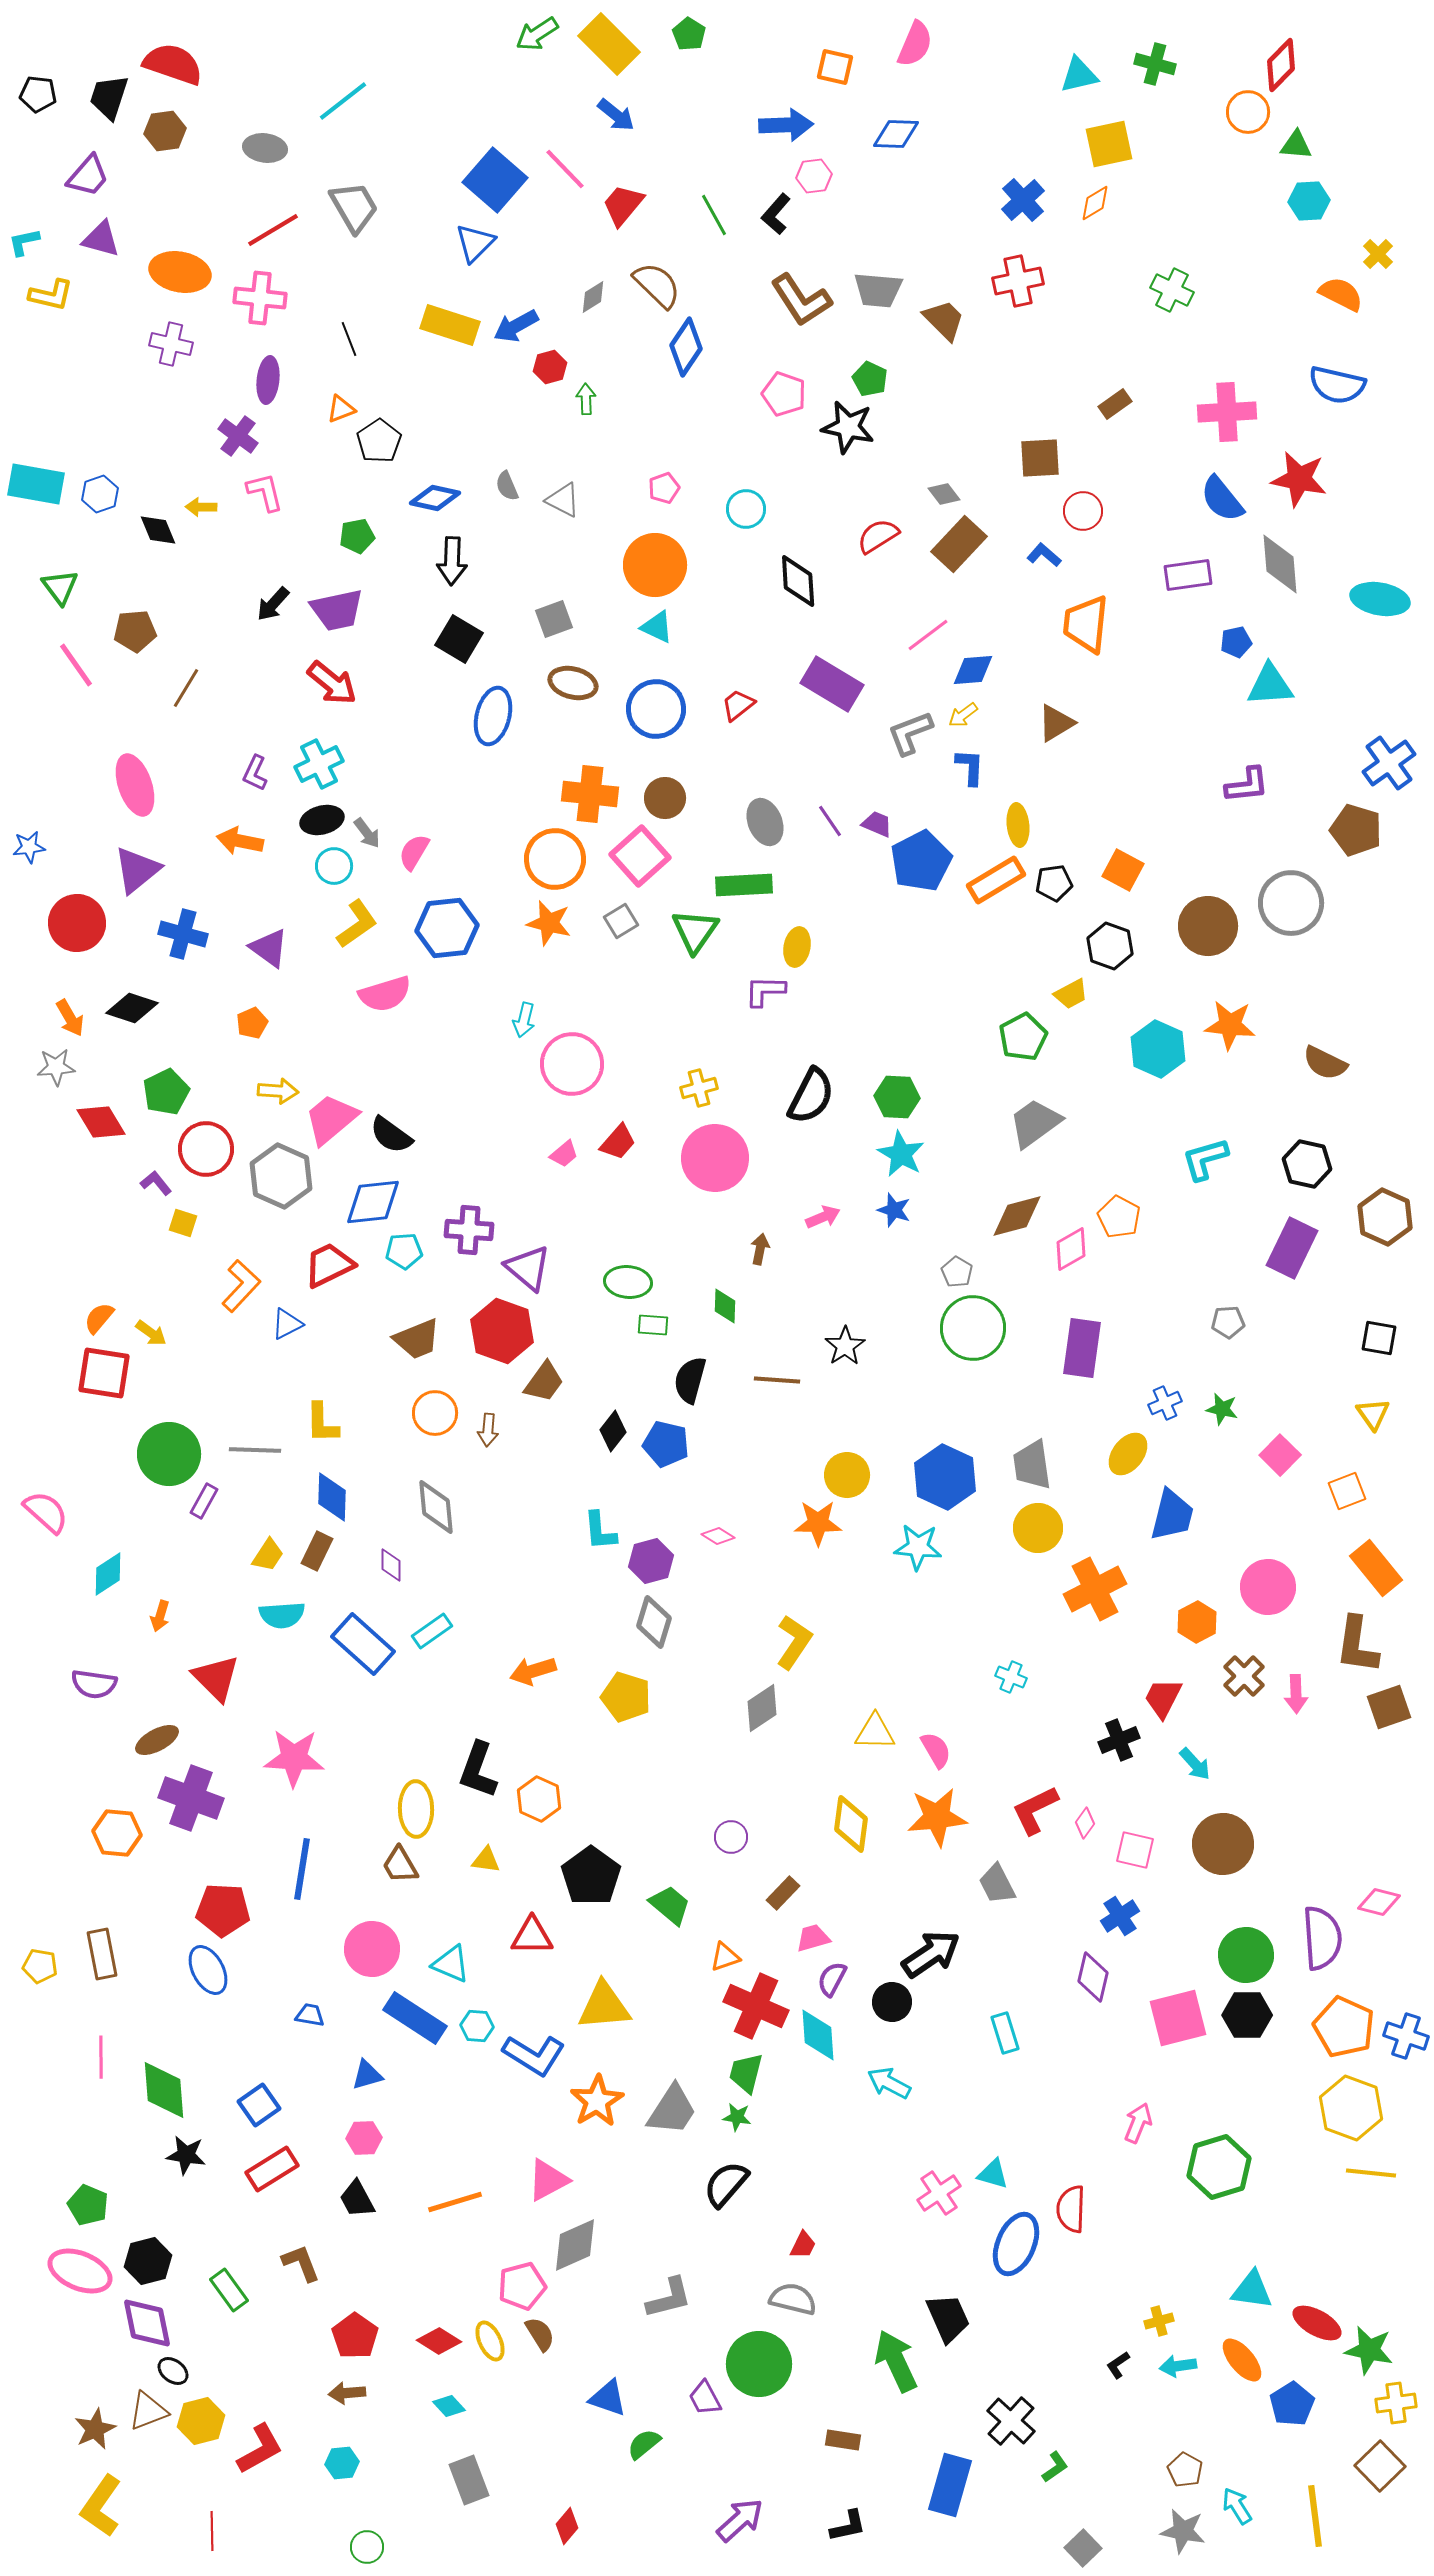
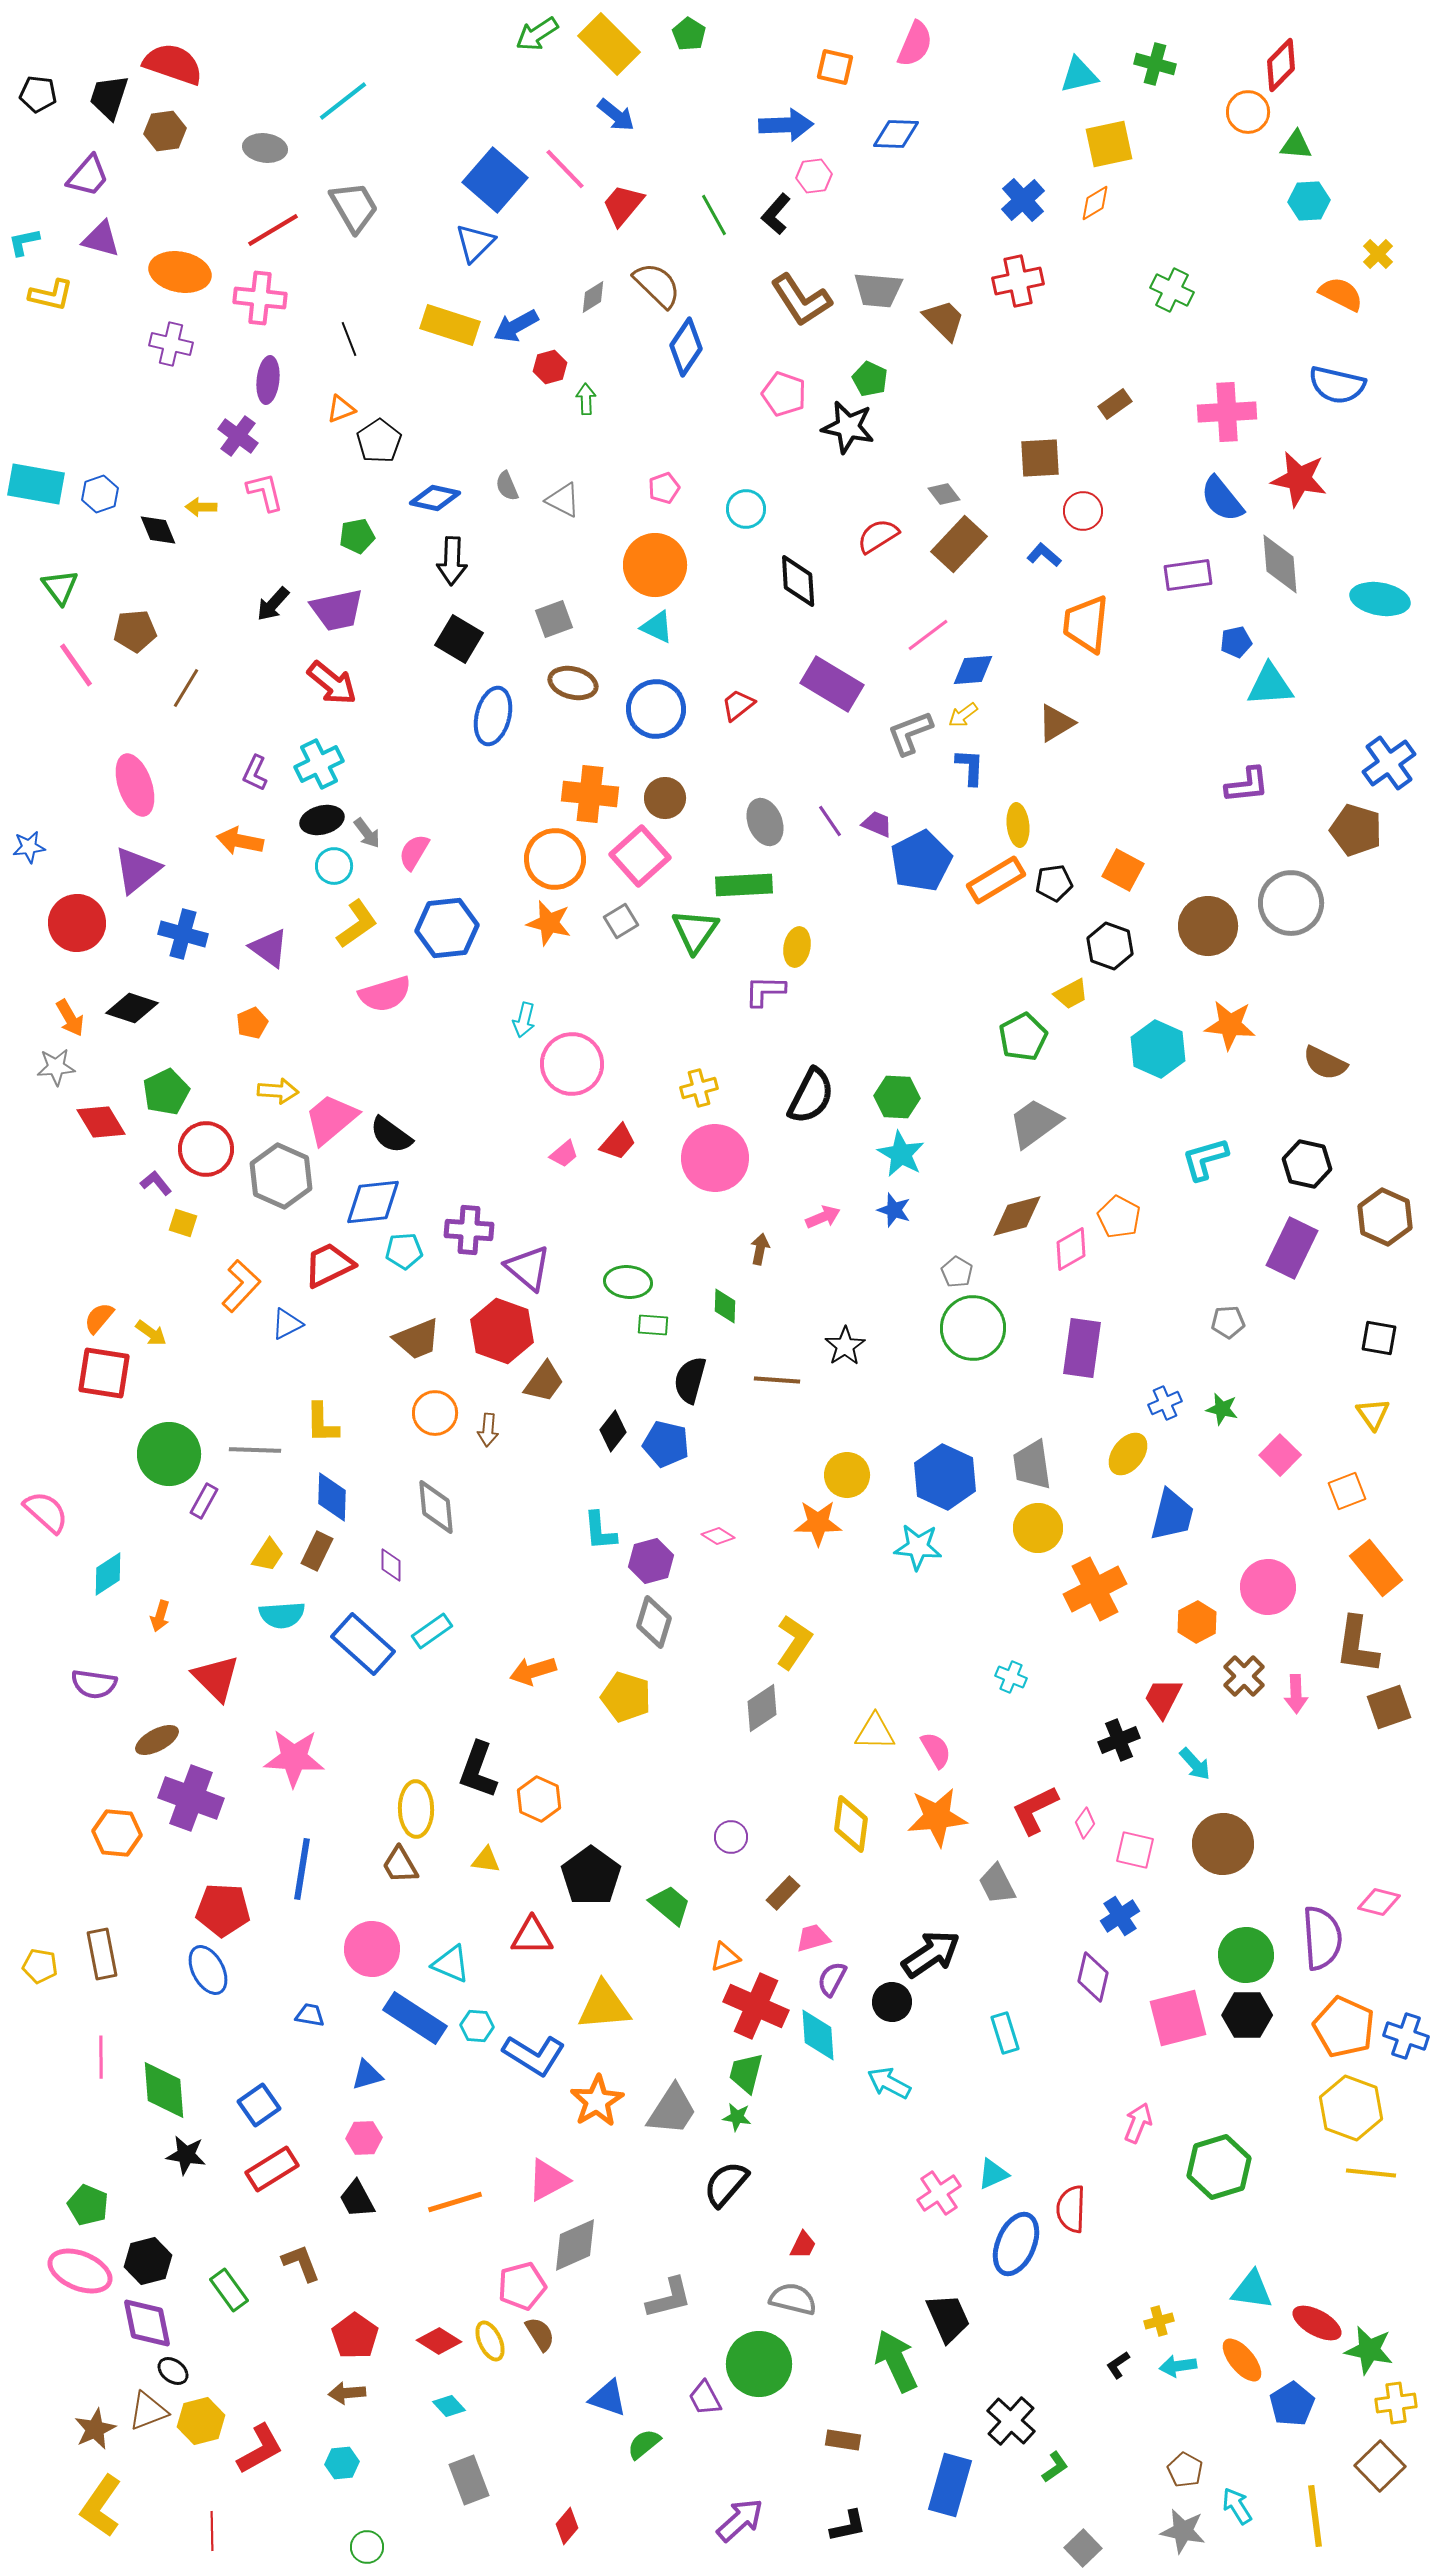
cyan triangle at (993, 2174): rotated 40 degrees counterclockwise
